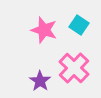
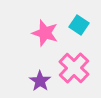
pink star: moved 1 px right, 3 px down
